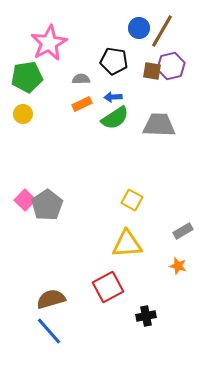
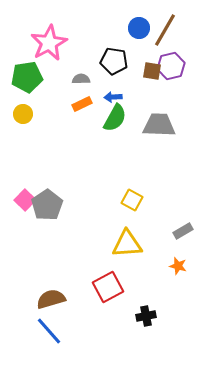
brown line: moved 3 px right, 1 px up
green semicircle: rotated 28 degrees counterclockwise
